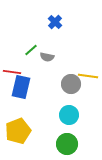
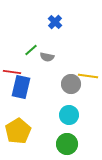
yellow pentagon: rotated 10 degrees counterclockwise
